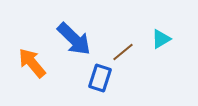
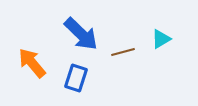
blue arrow: moved 7 px right, 5 px up
brown line: rotated 25 degrees clockwise
blue rectangle: moved 24 px left
